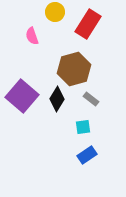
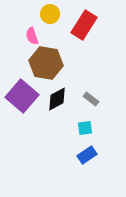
yellow circle: moved 5 px left, 2 px down
red rectangle: moved 4 px left, 1 px down
brown hexagon: moved 28 px left, 6 px up; rotated 24 degrees clockwise
black diamond: rotated 30 degrees clockwise
cyan square: moved 2 px right, 1 px down
